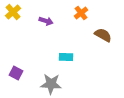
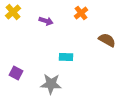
brown semicircle: moved 4 px right, 5 px down
